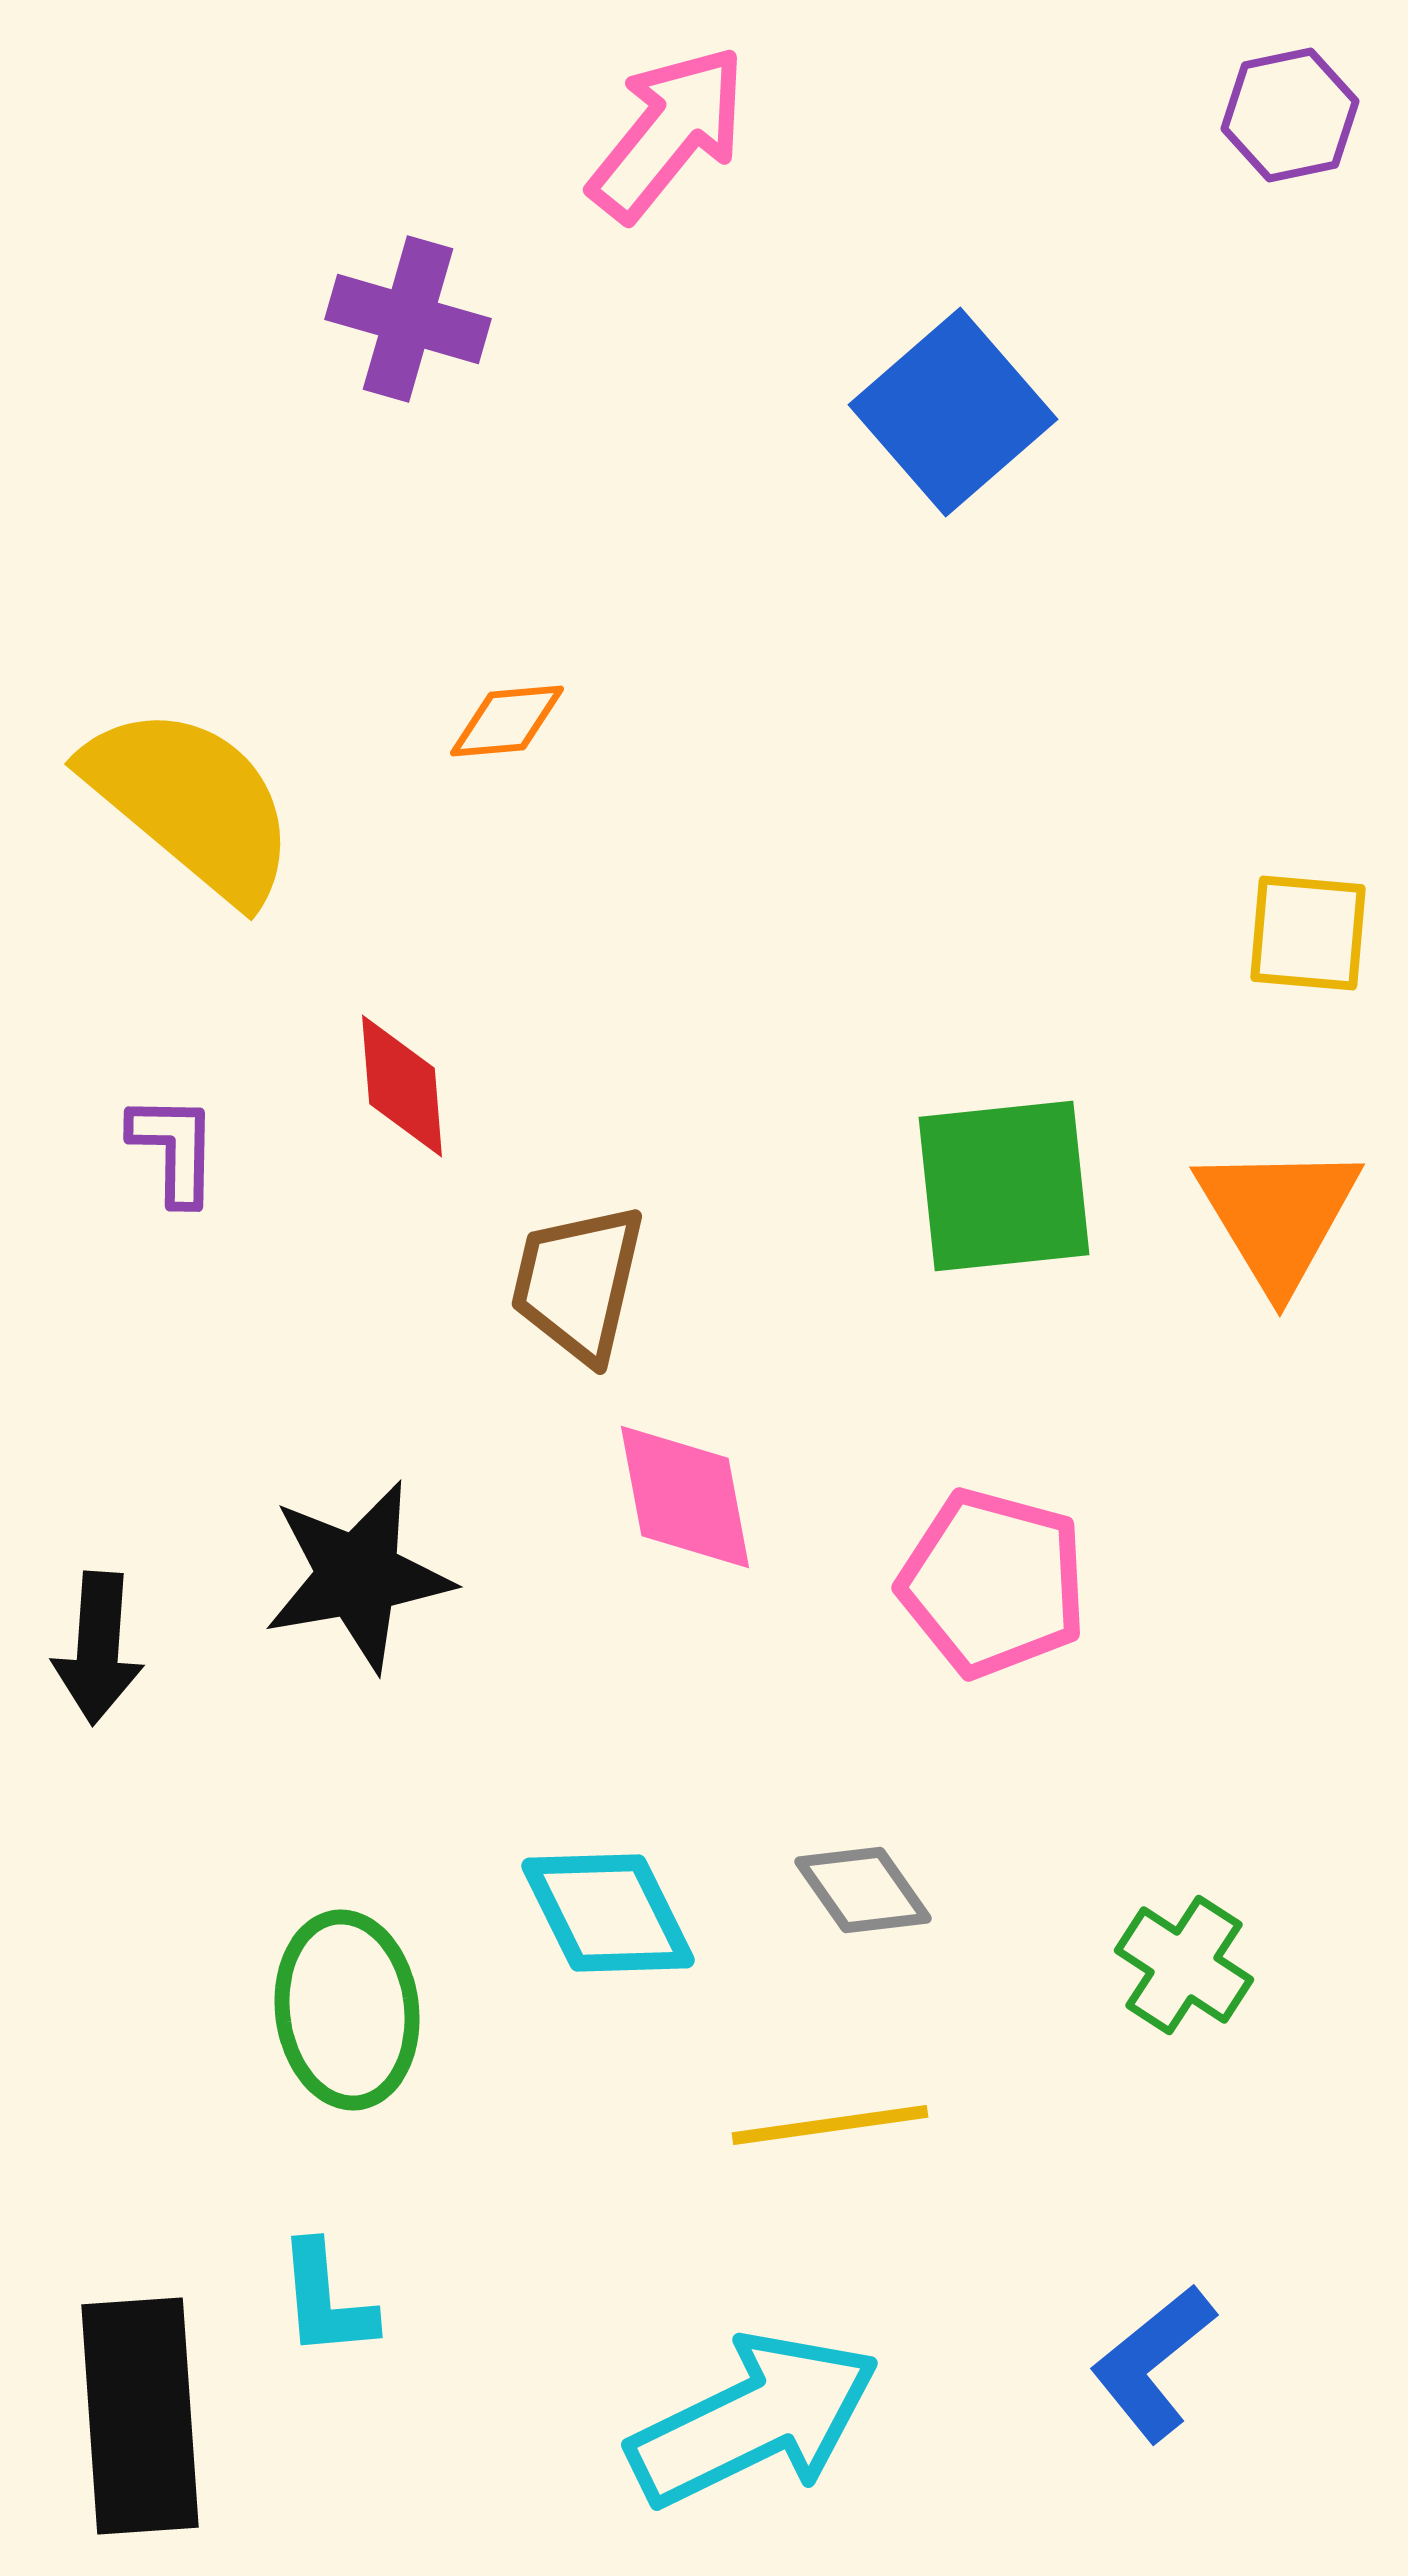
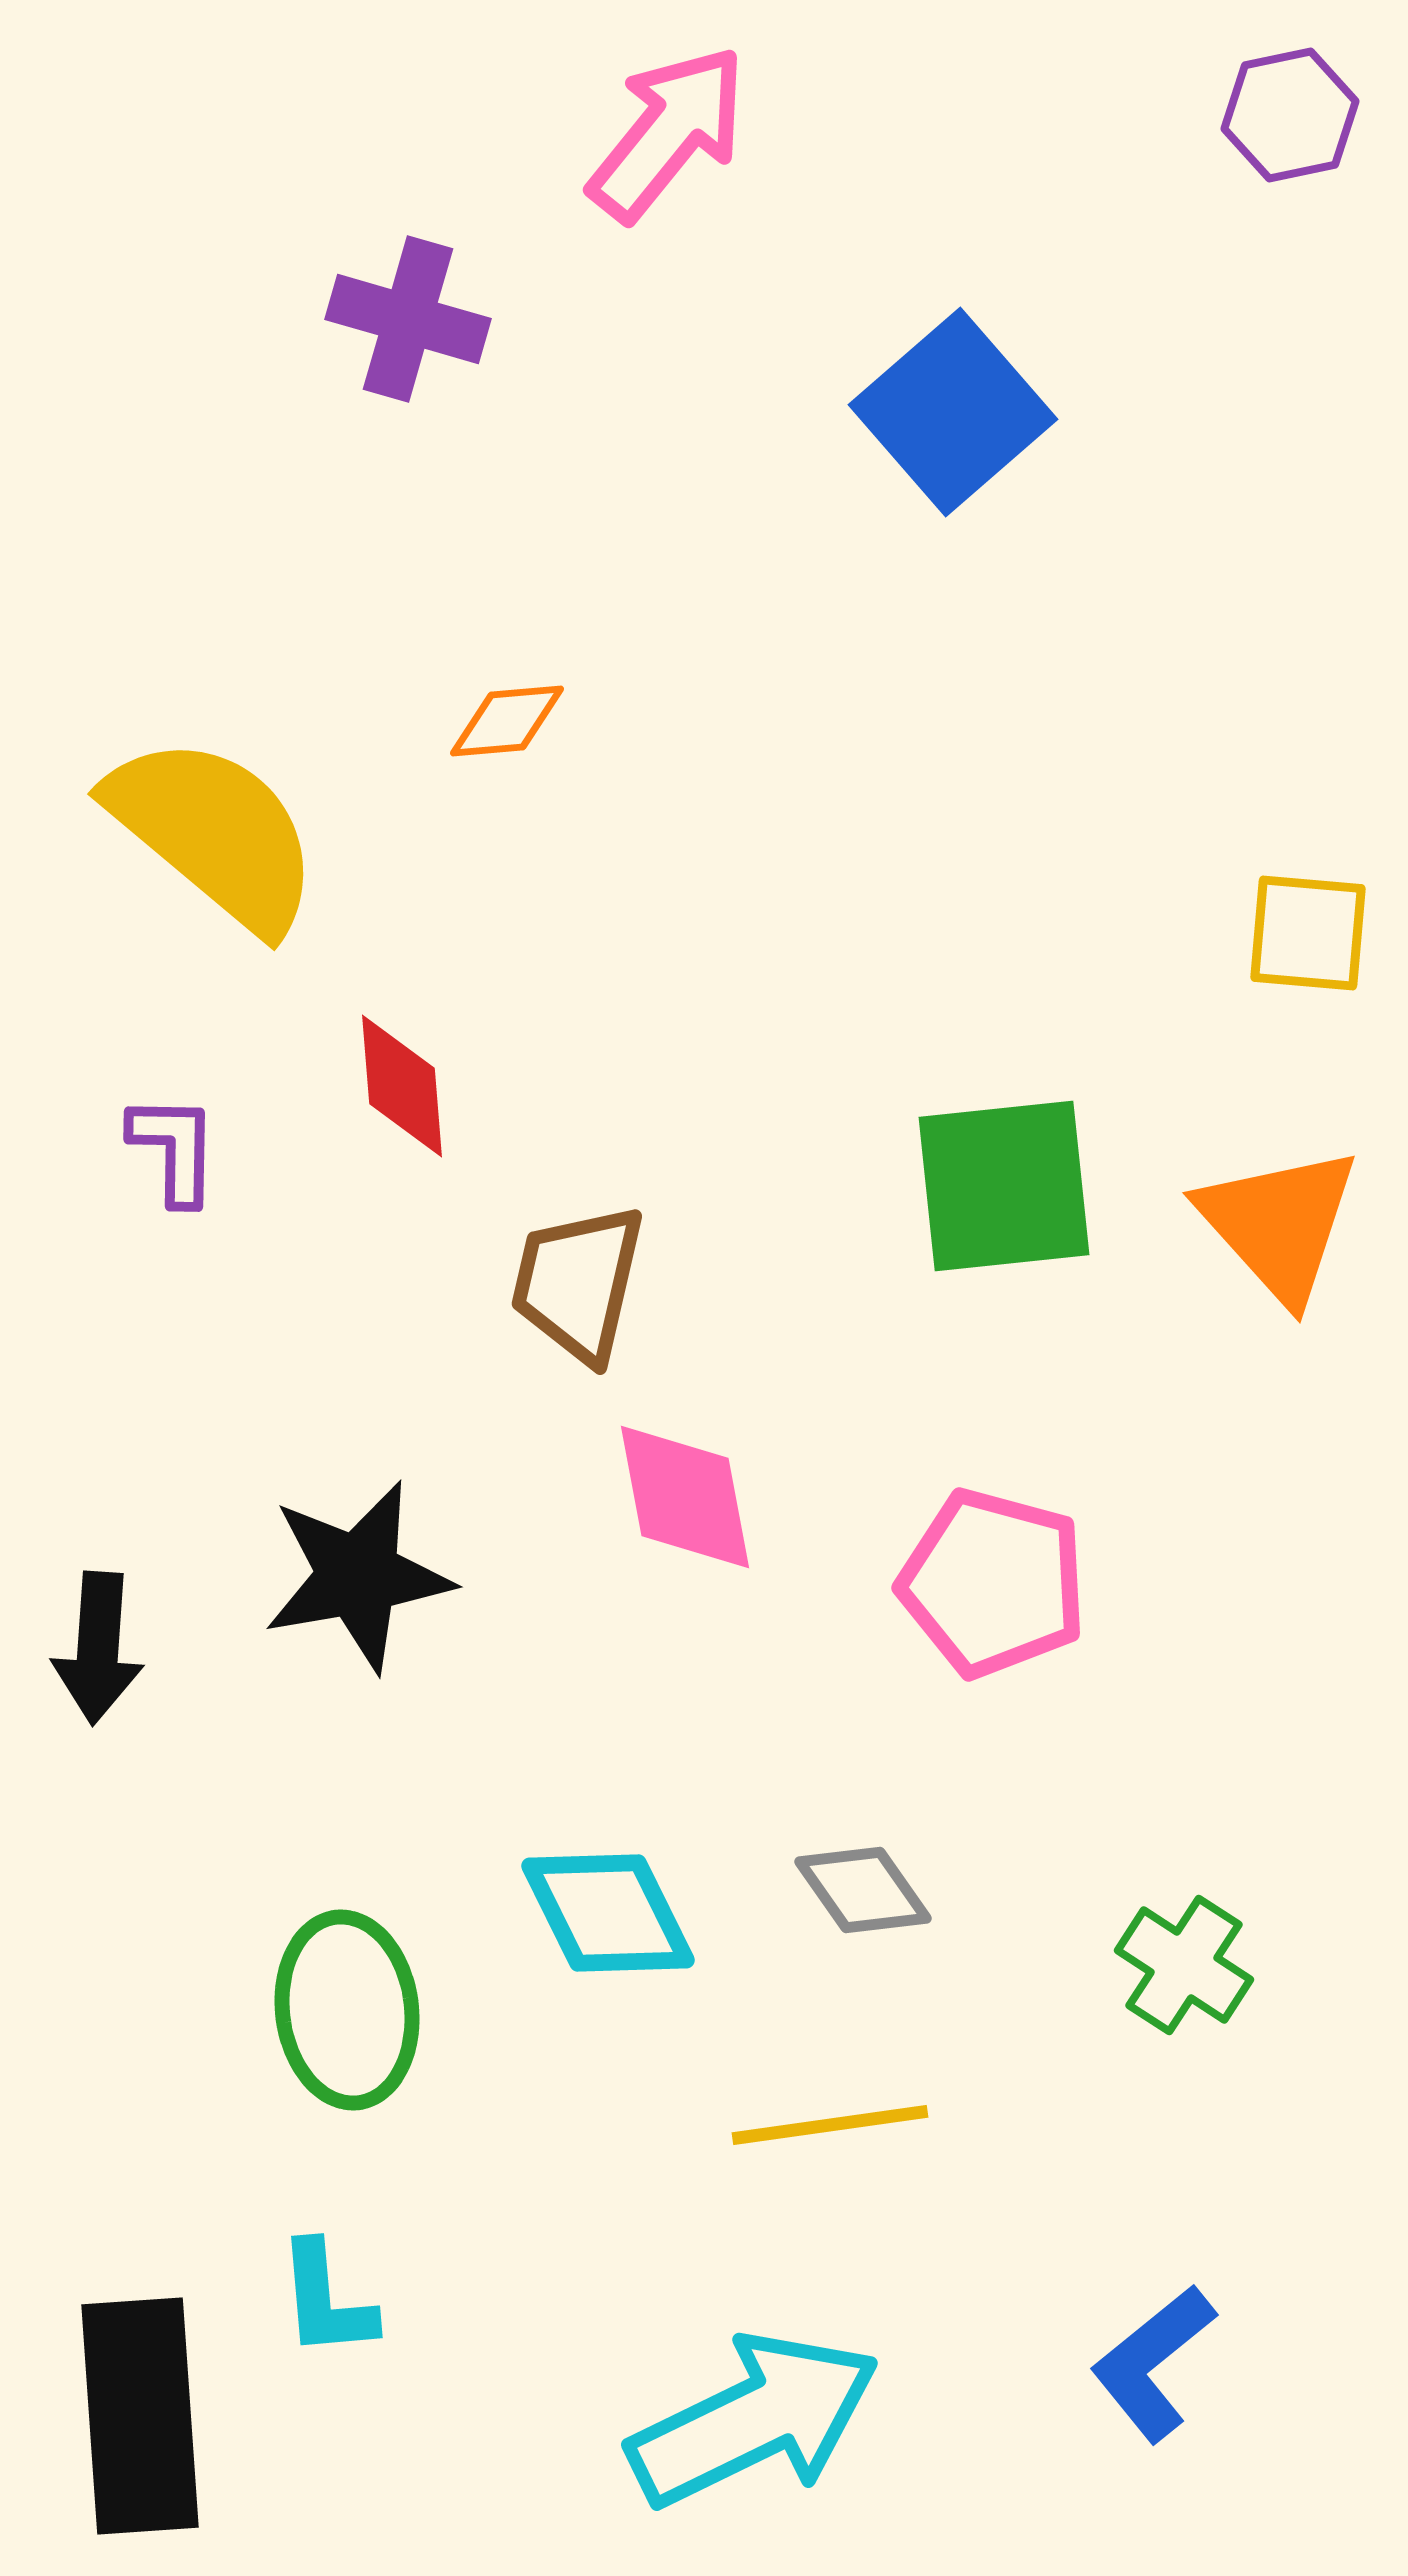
yellow semicircle: moved 23 px right, 30 px down
orange triangle: moved 1 px right, 8 px down; rotated 11 degrees counterclockwise
